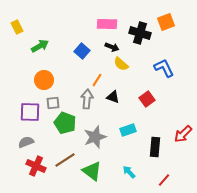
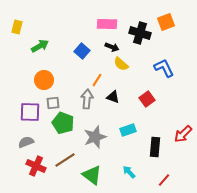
yellow rectangle: rotated 40 degrees clockwise
green pentagon: moved 2 px left
green triangle: moved 4 px down
